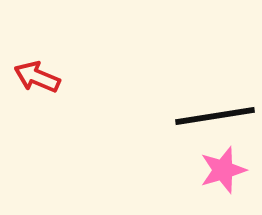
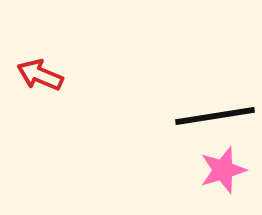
red arrow: moved 3 px right, 2 px up
